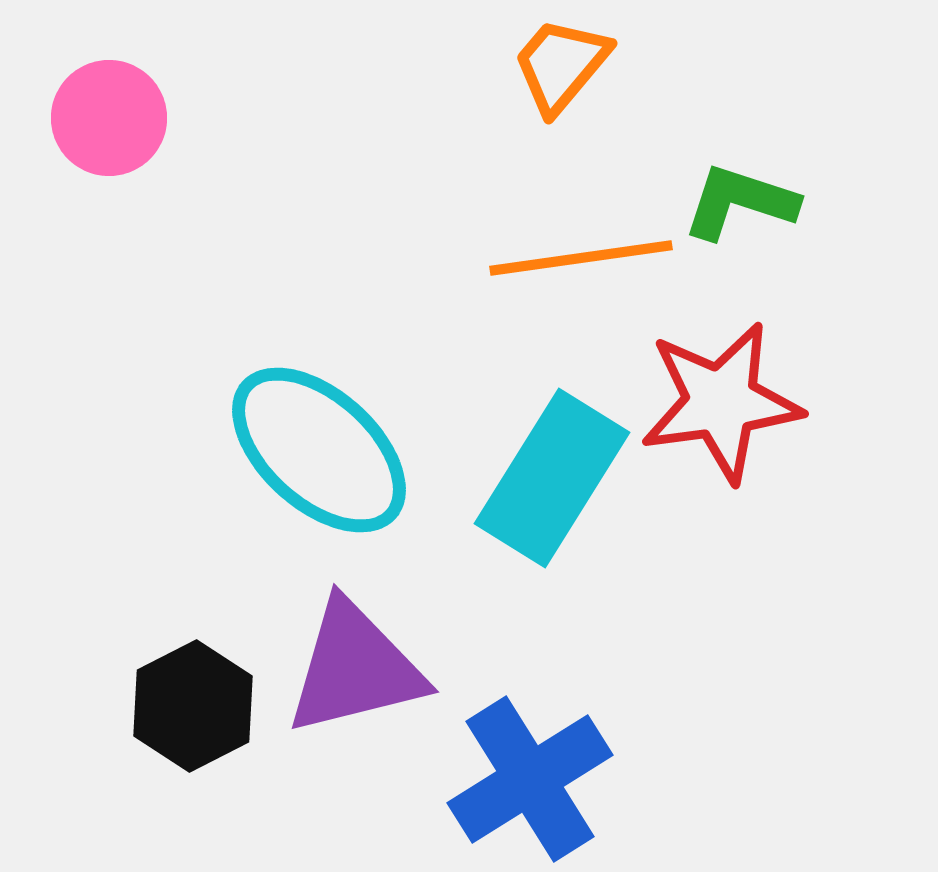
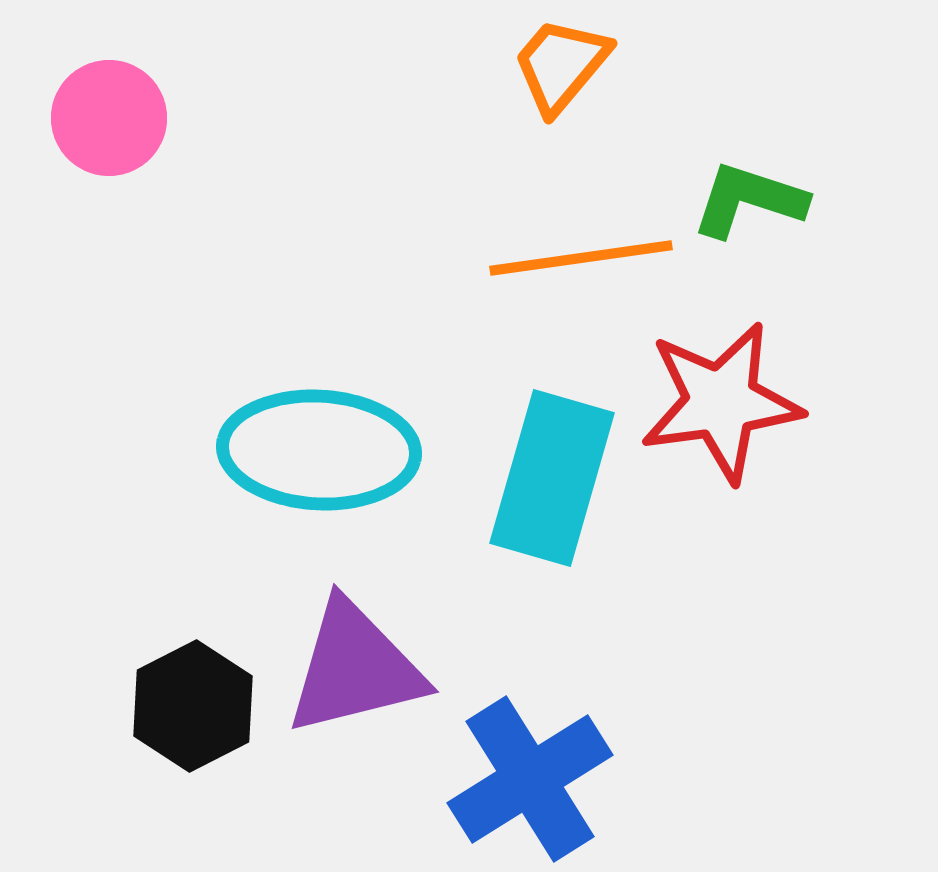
green L-shape: moved 9 px right, 2 px up
cyan ellipse: rotated 39 degrees counterclockwise
cyan rectangle: rotated 16 degrees counterclockwise
